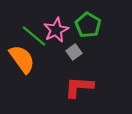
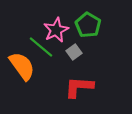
green line: moved 7 px right, 11 px down
orange semicircle: moved 7 px down
